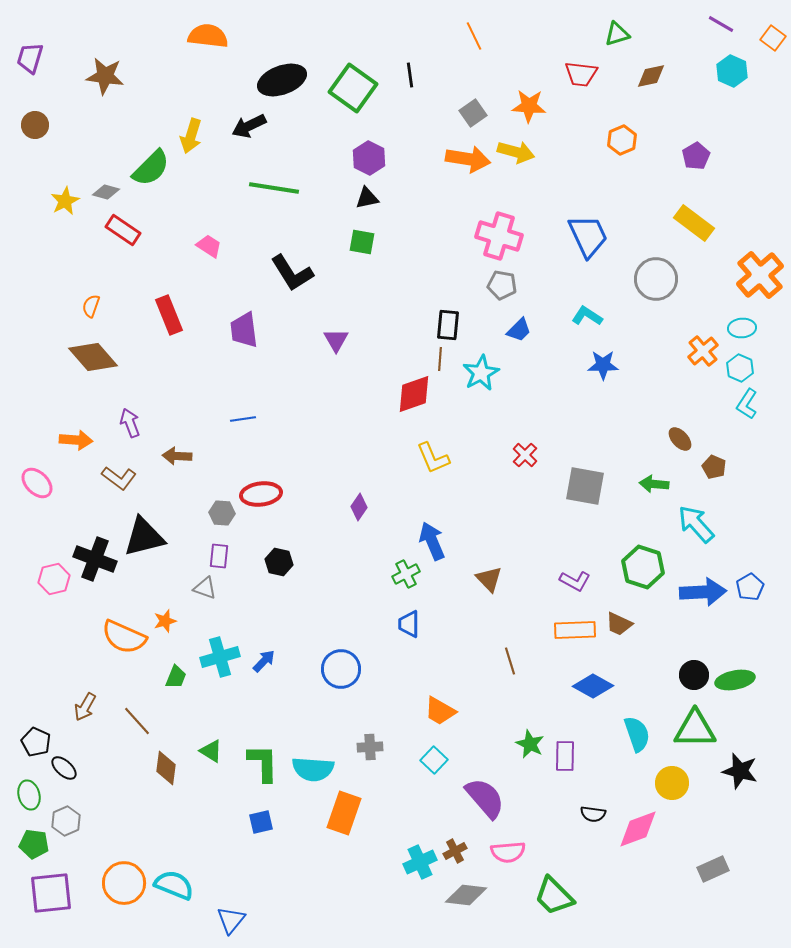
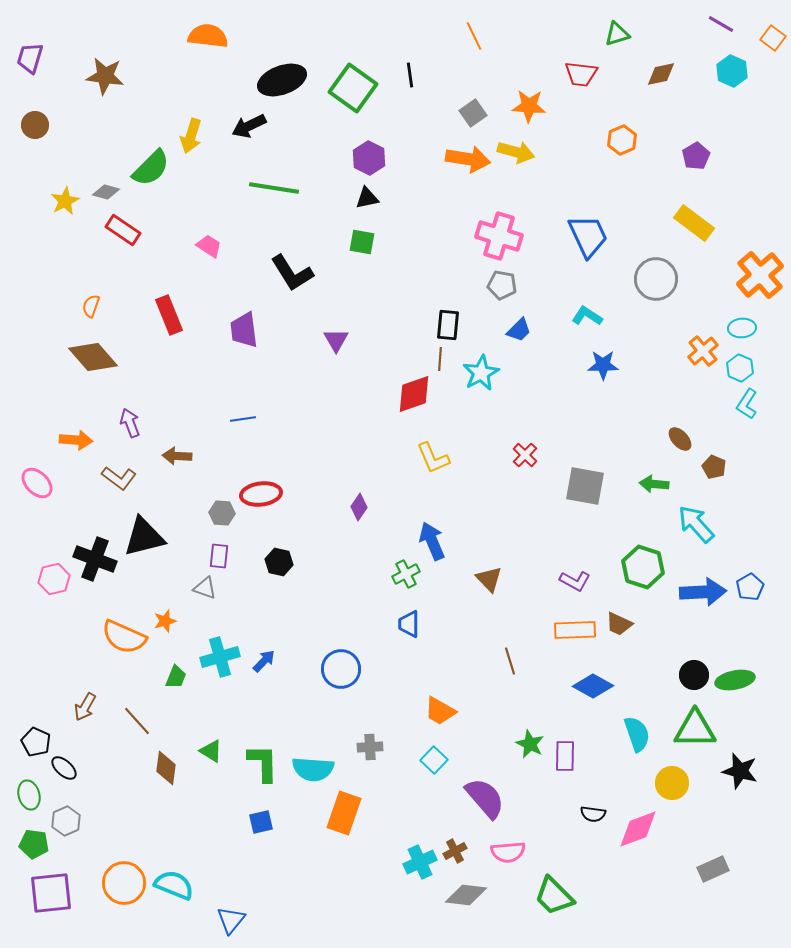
brown diamond at (651, 76): moved 10 px right, 2 px up
